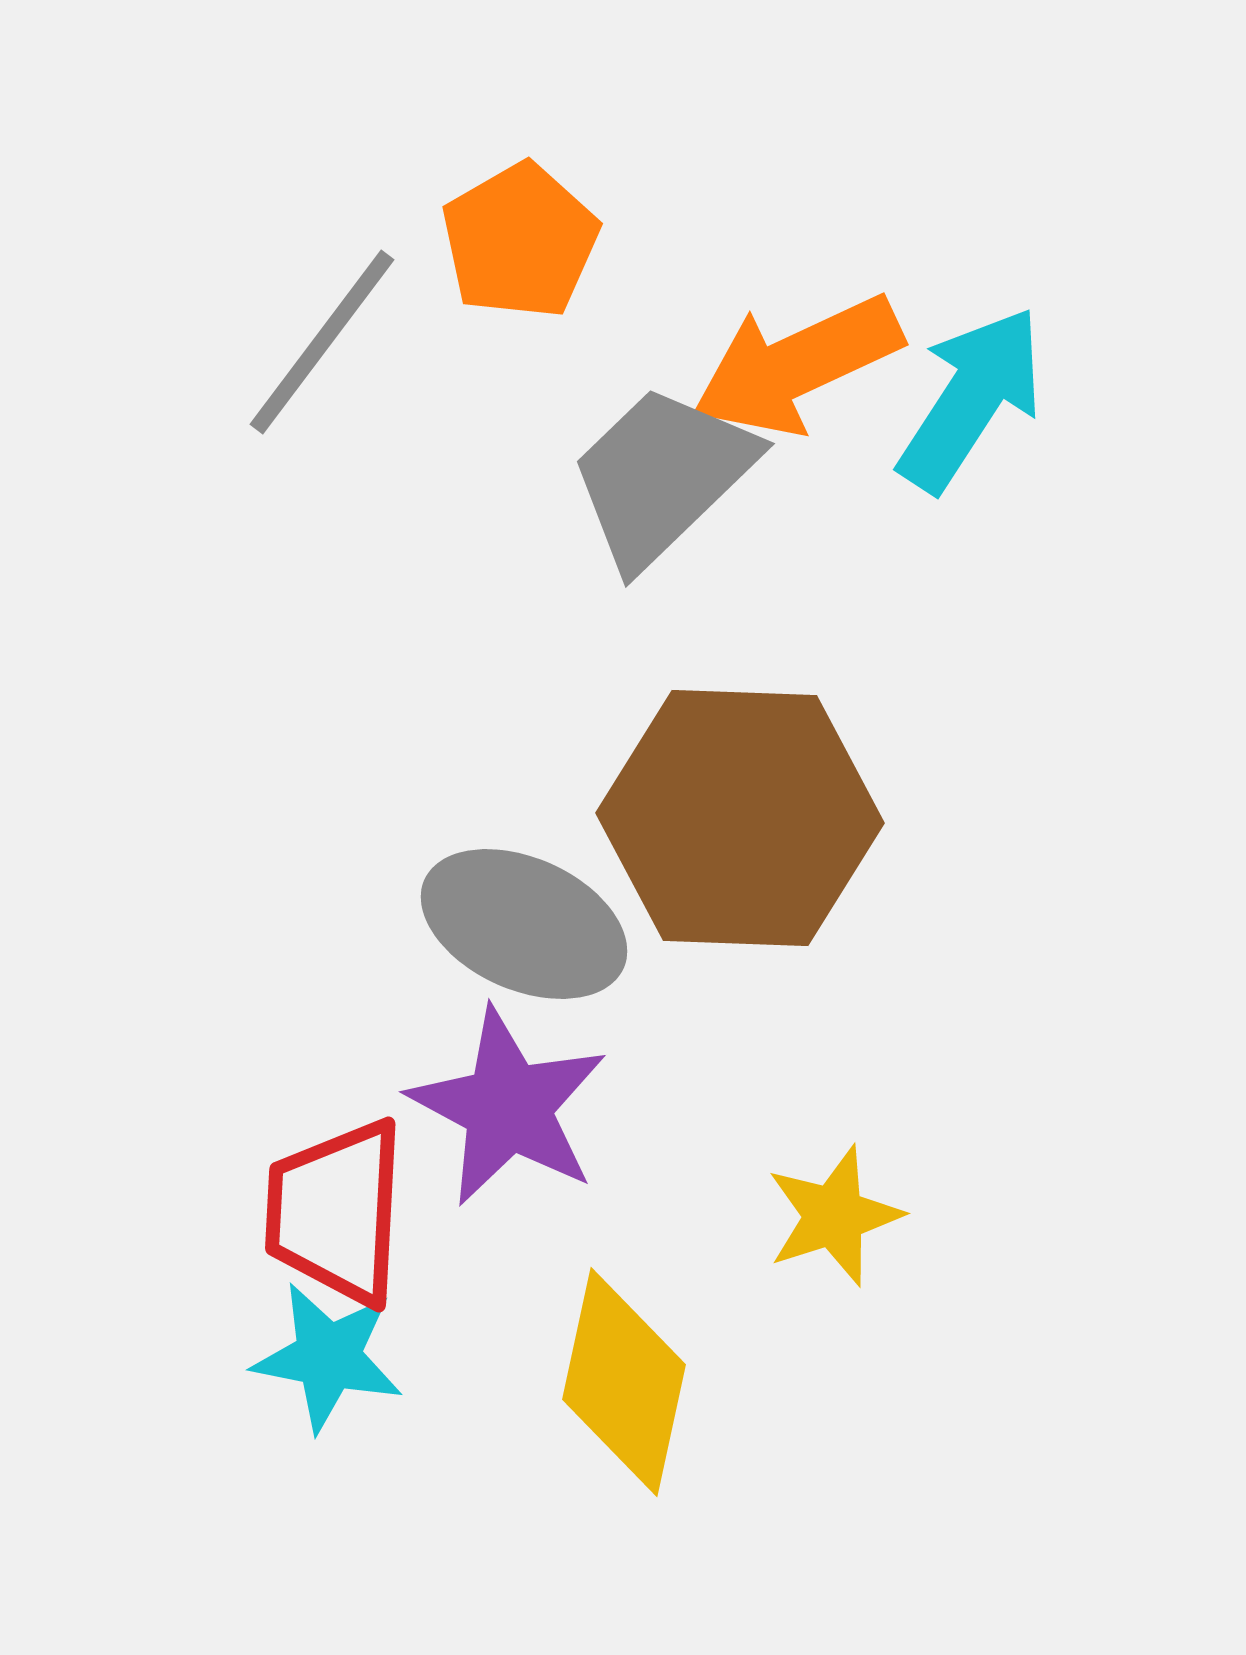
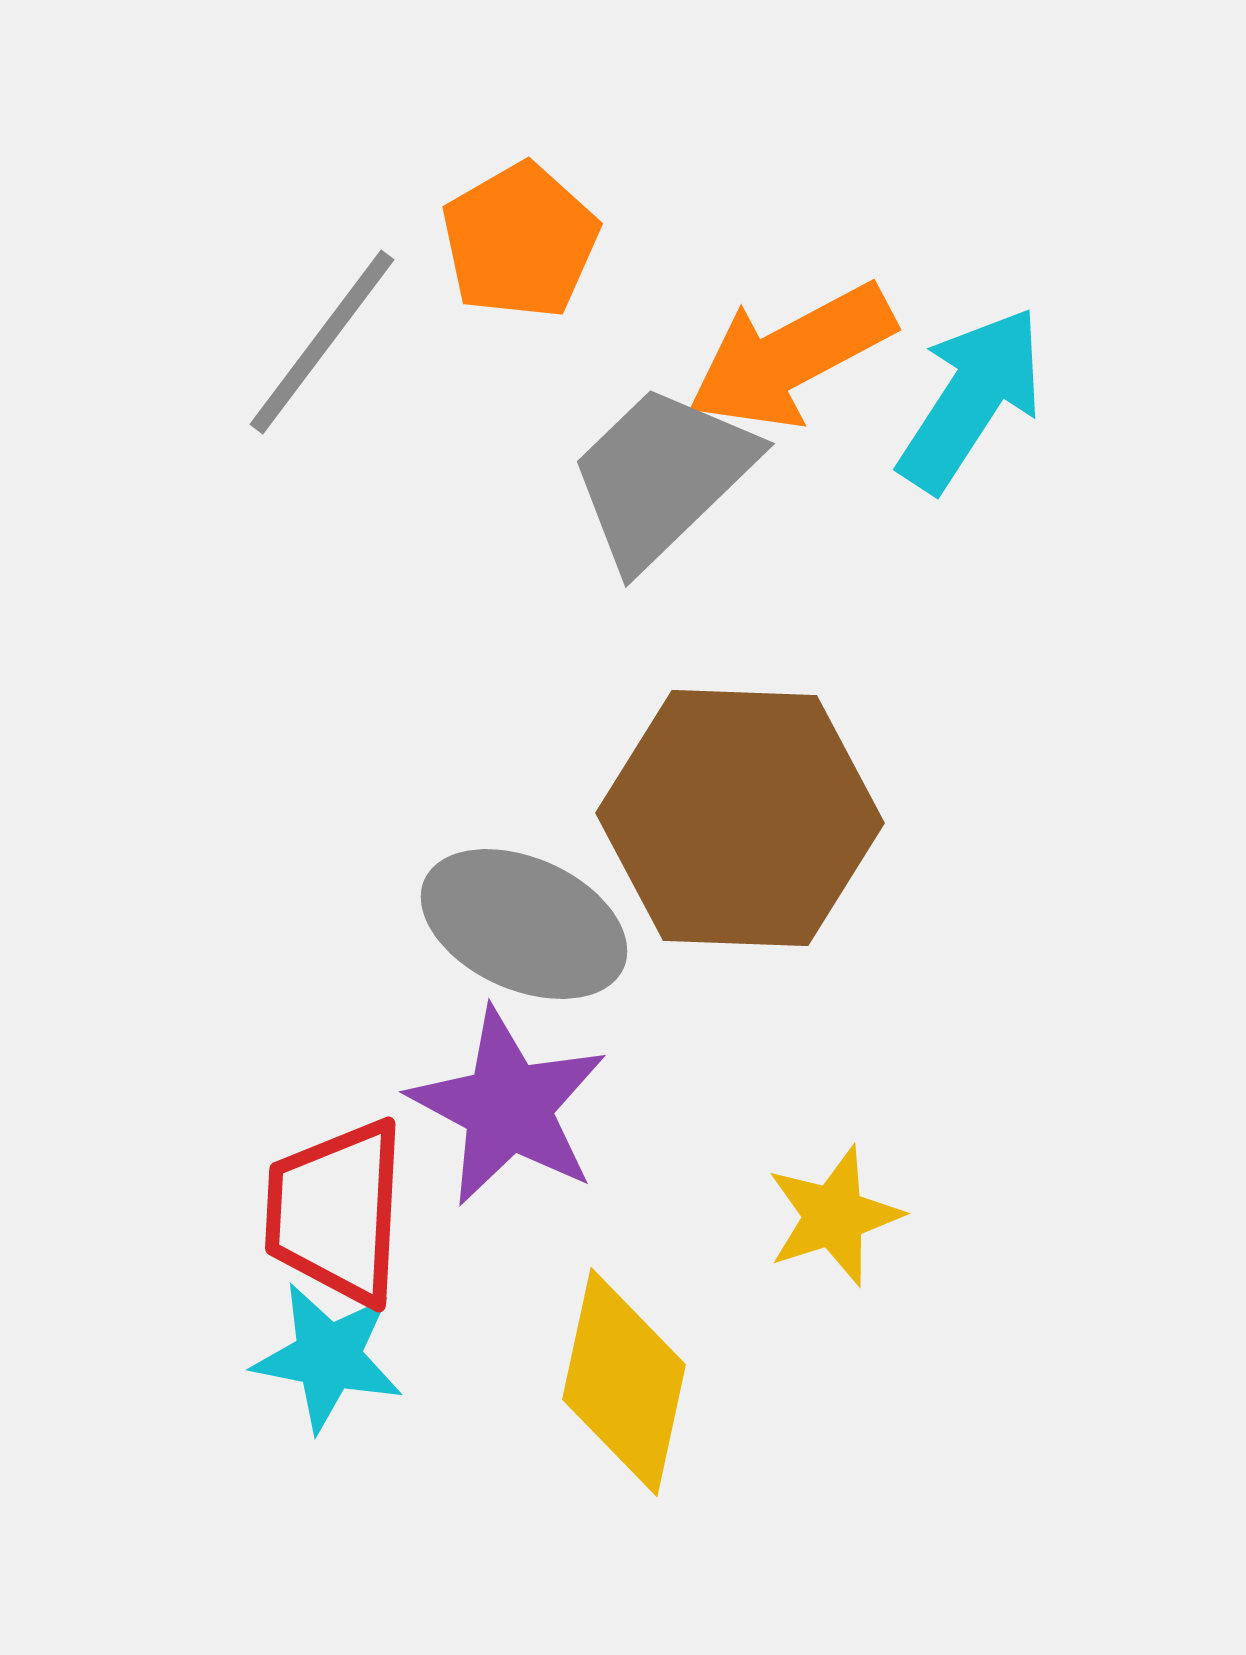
orange arrow: moved 6 px left, 9 px up; rotated 3 degrees counterclockwise
